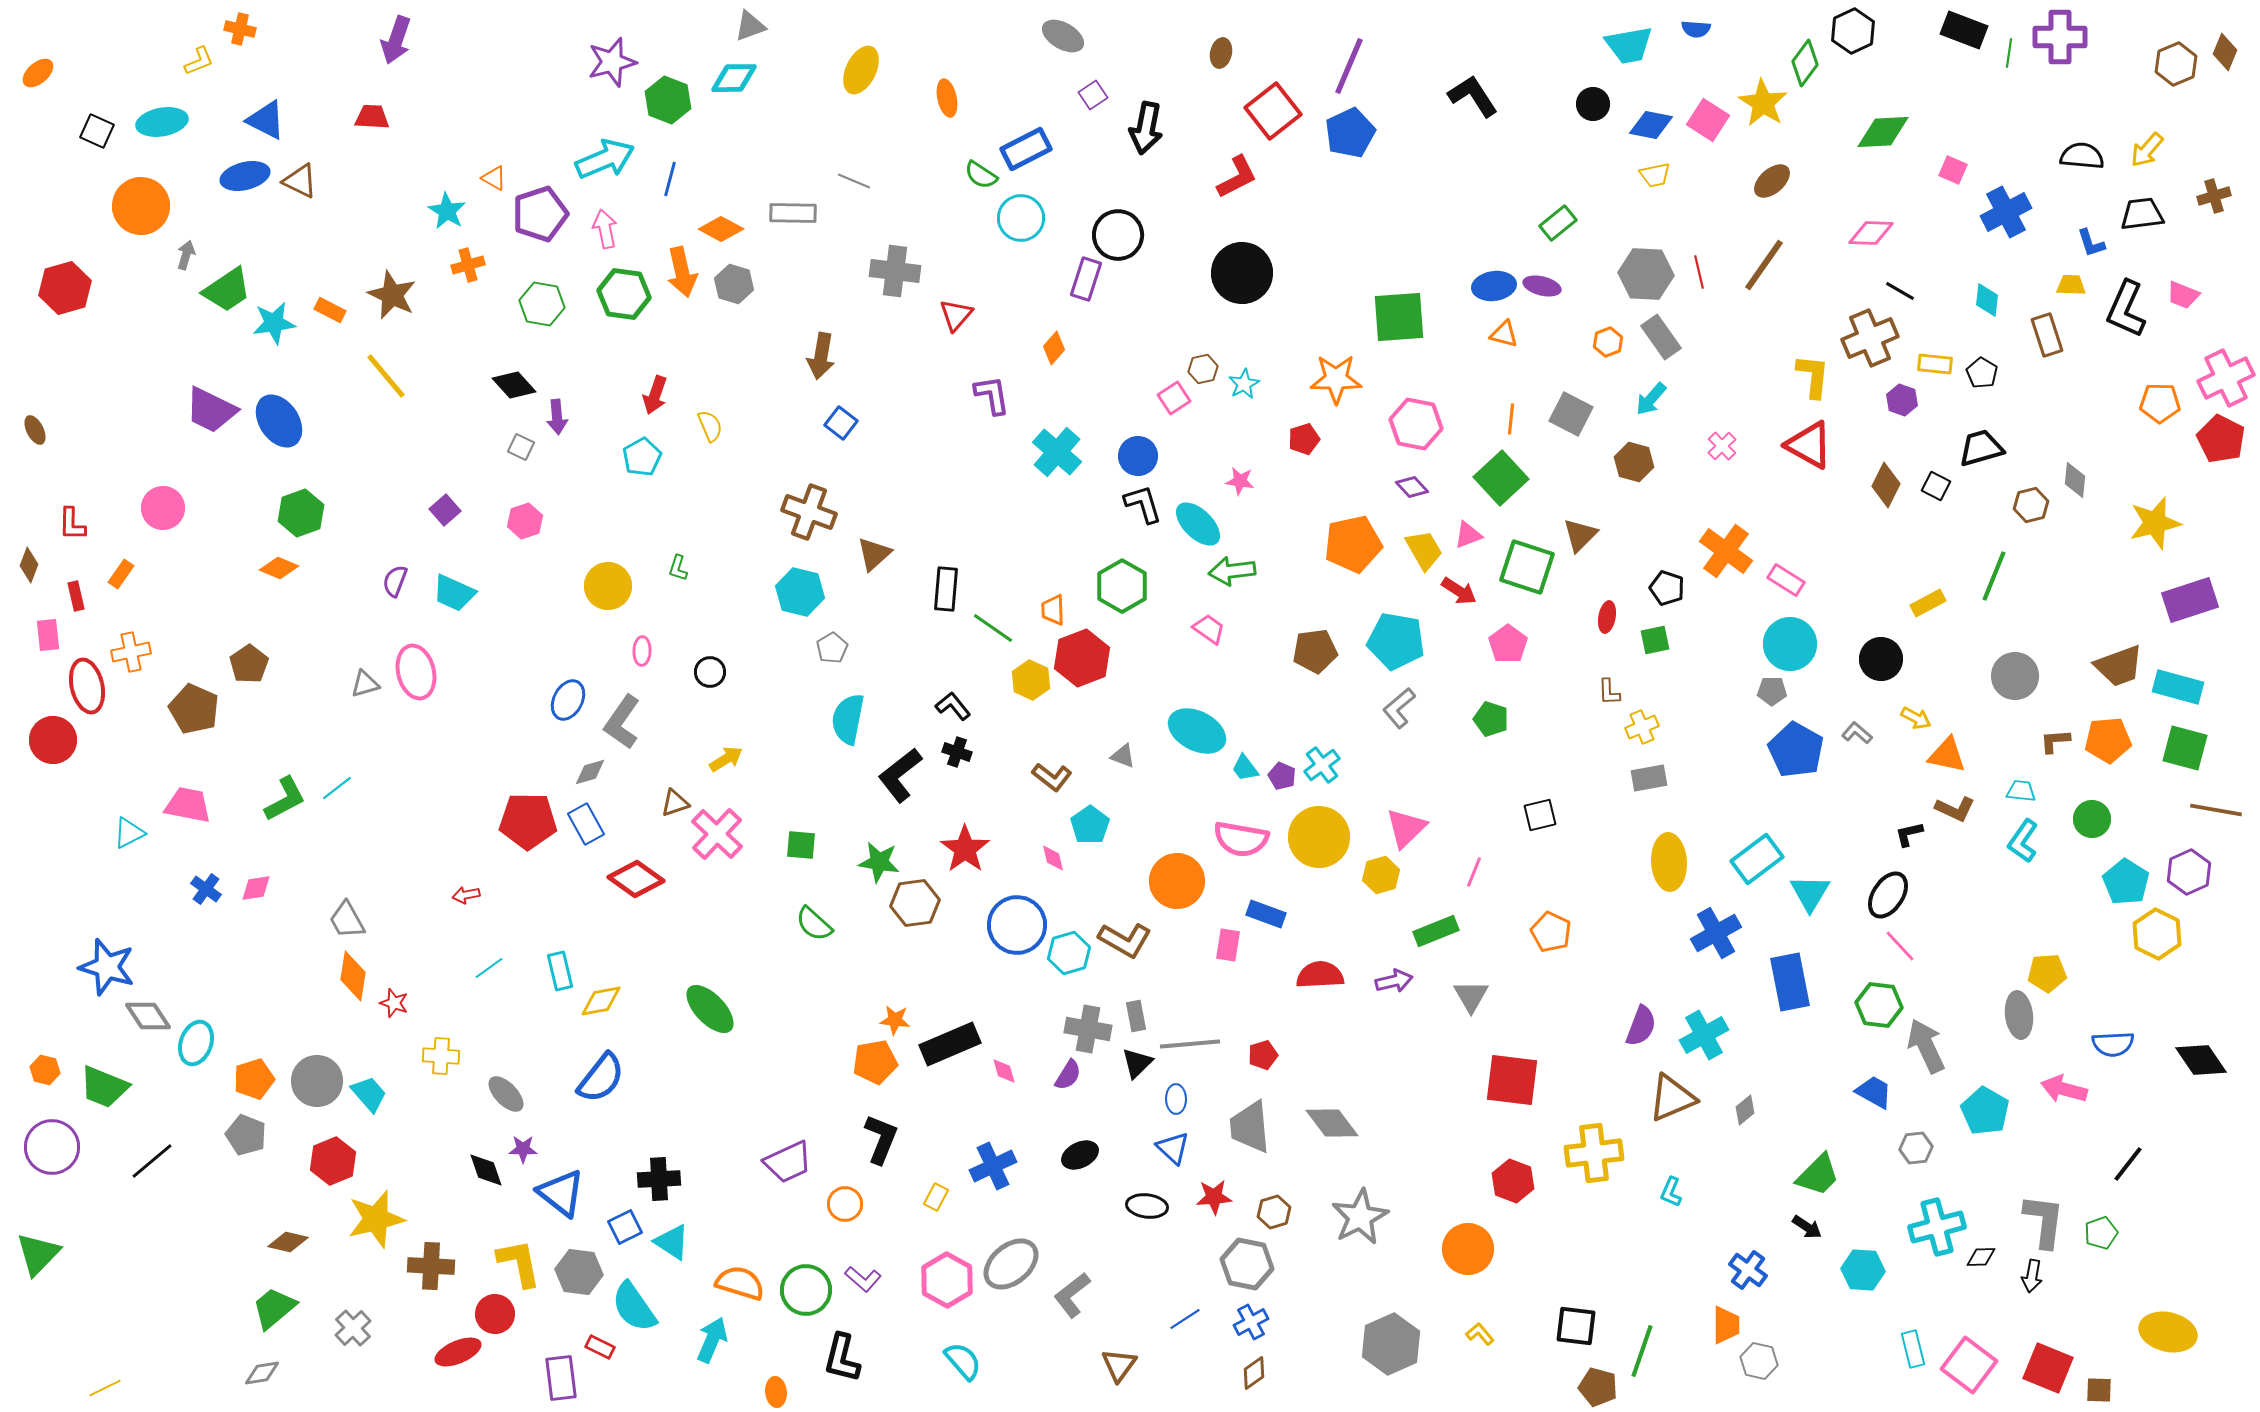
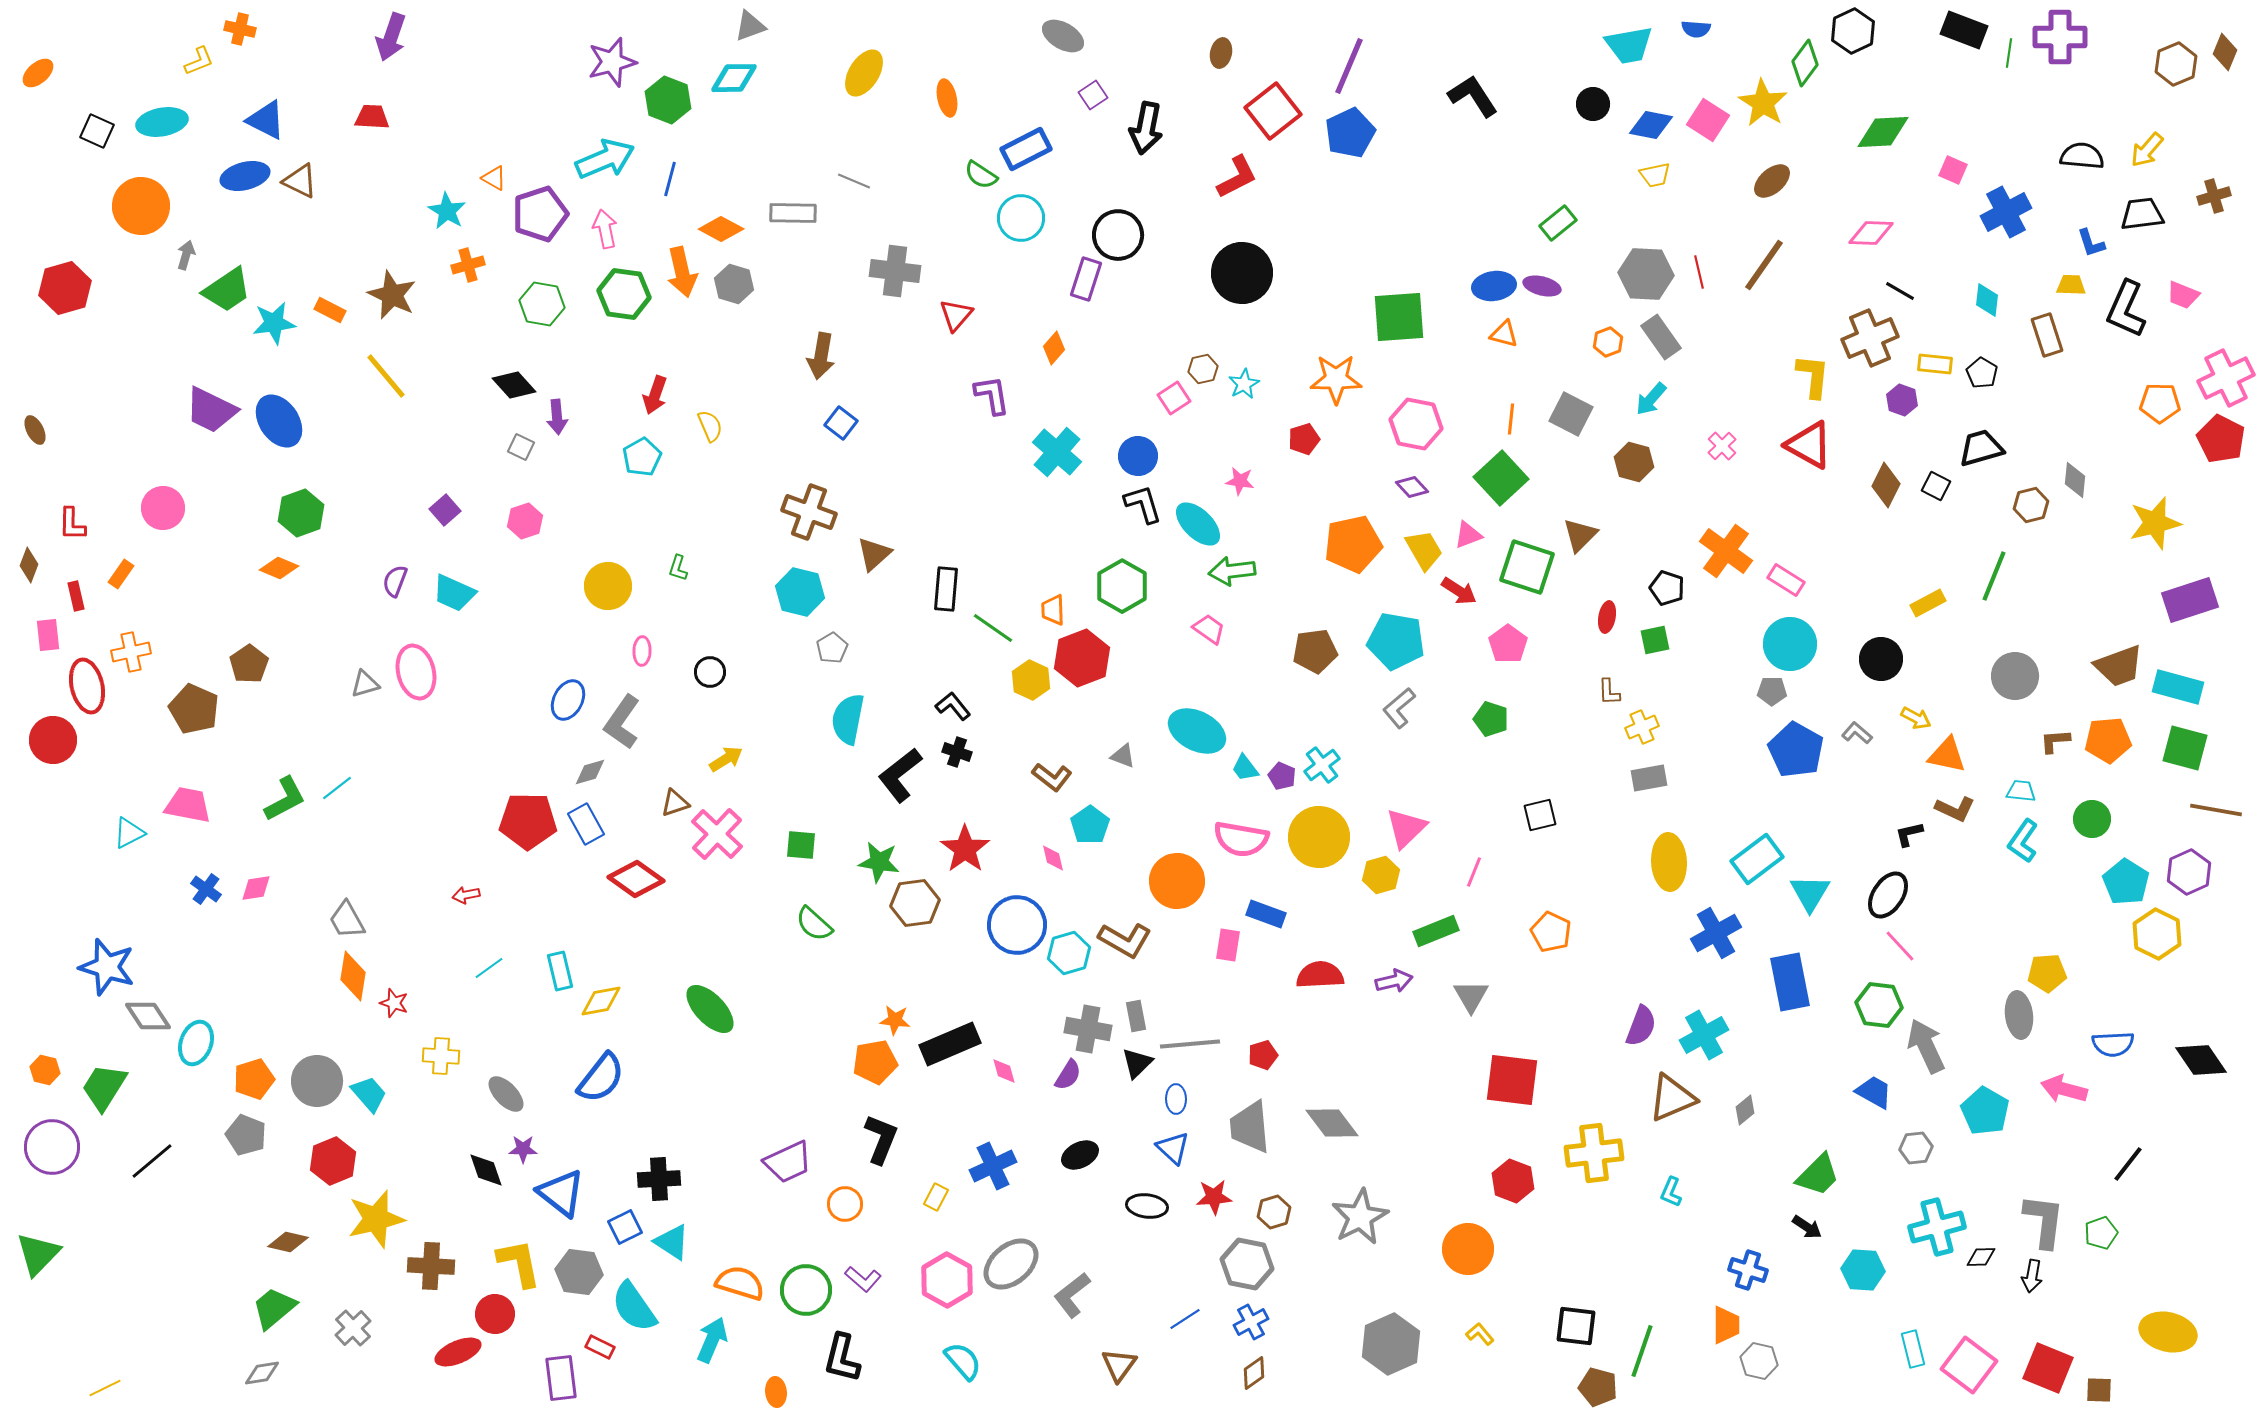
purple arrow at (396, 40): moved 5 px left, 3 px up
yellow ellipse at (861, 70): moved 3 px right, 3 px down; rotated 6 degrees clockwise
green trapezoid at (104, 1087): rotated 100 degrees clockwise
blue cross at (1748, 1270): rotated 18 degrees counterclockwise
